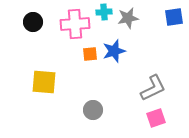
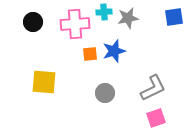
gray circle: moved 12 px right, 17 px up
